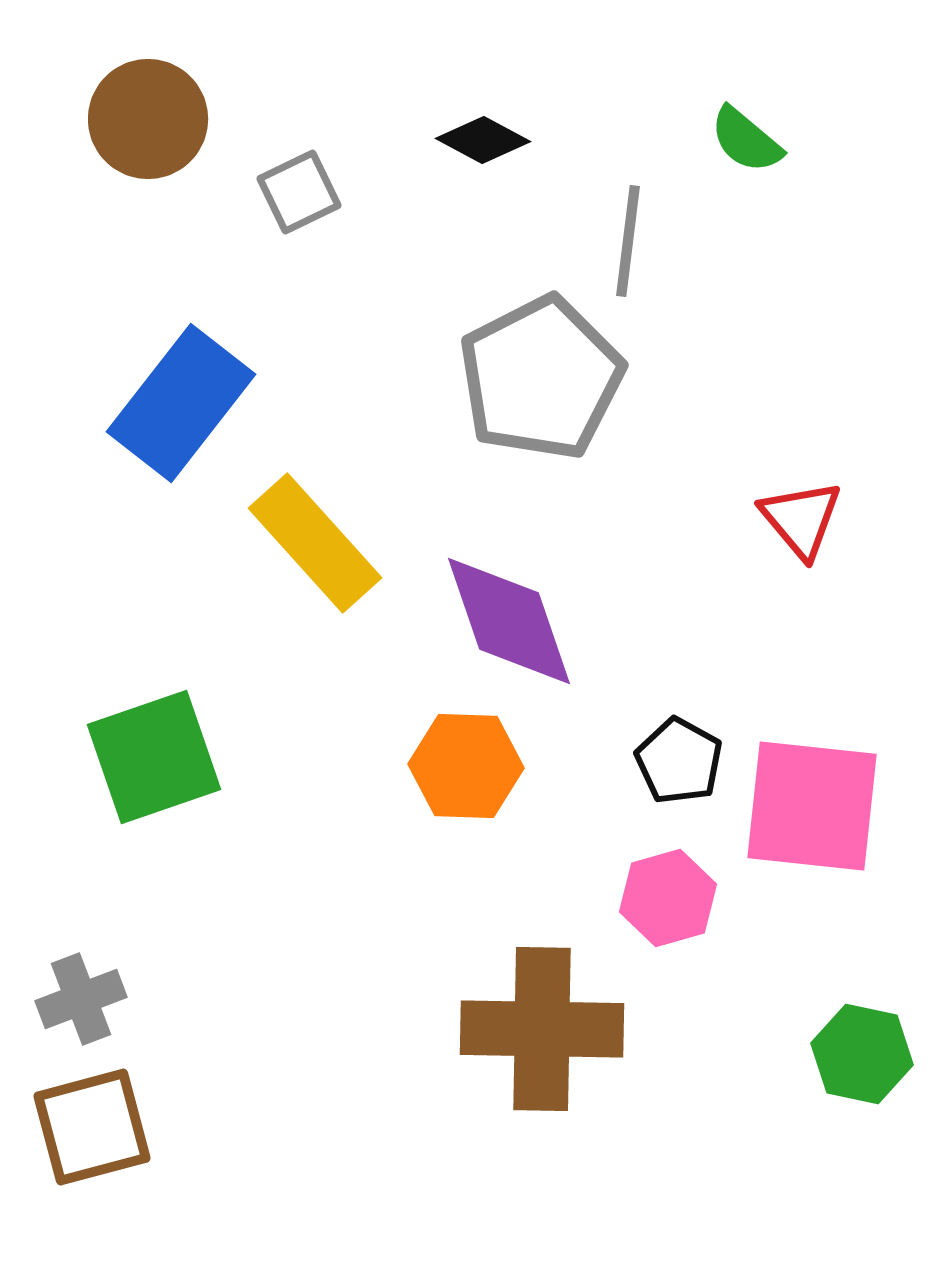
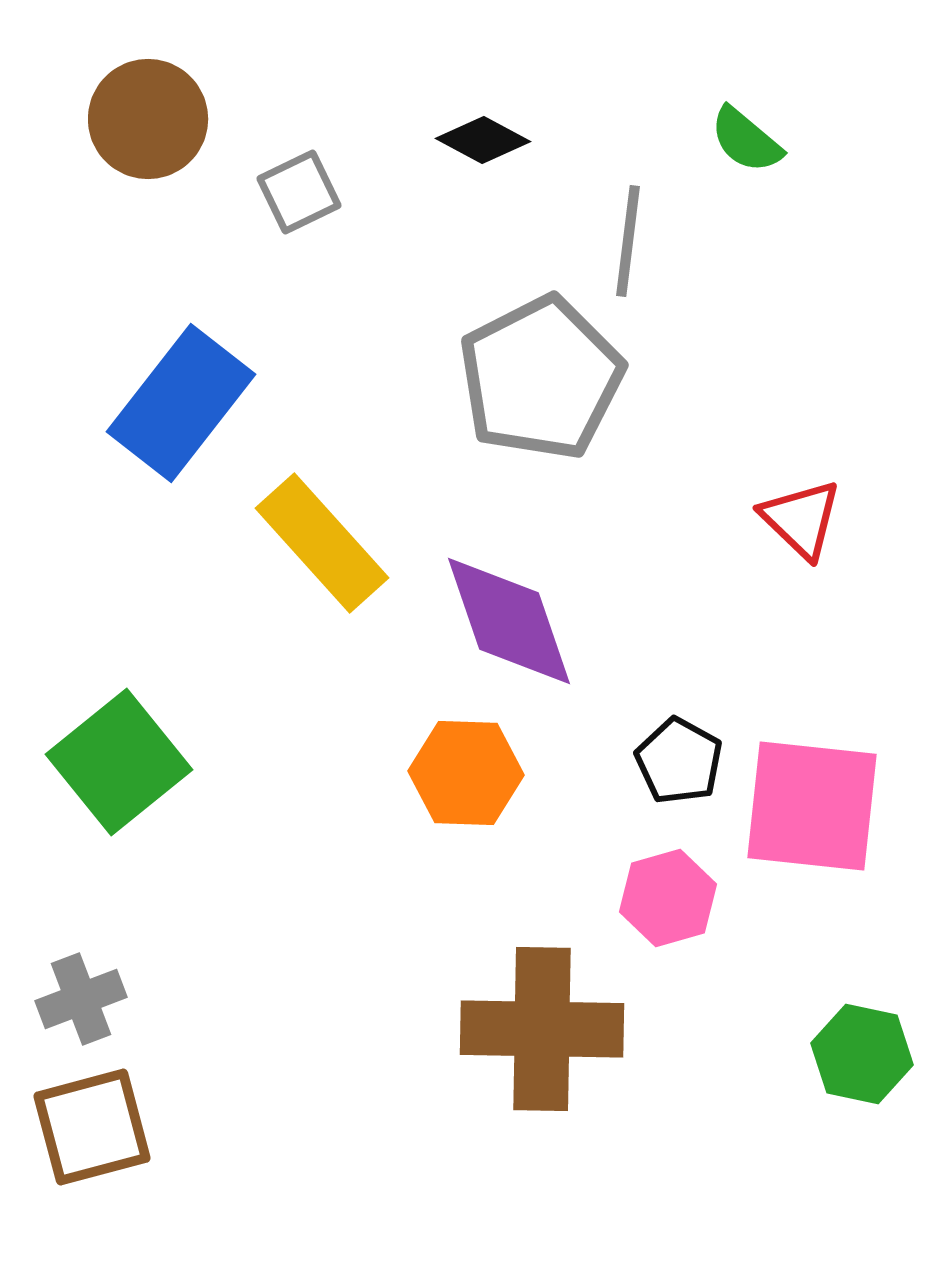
red triangle: rotated 6 degrees counterclockwise
yellow rectangle: moved 7 px right
green square: moved 35 px left, 5 px down; rotated 20 degrees counterclockwise
orange hexagon: moved 7 px down
